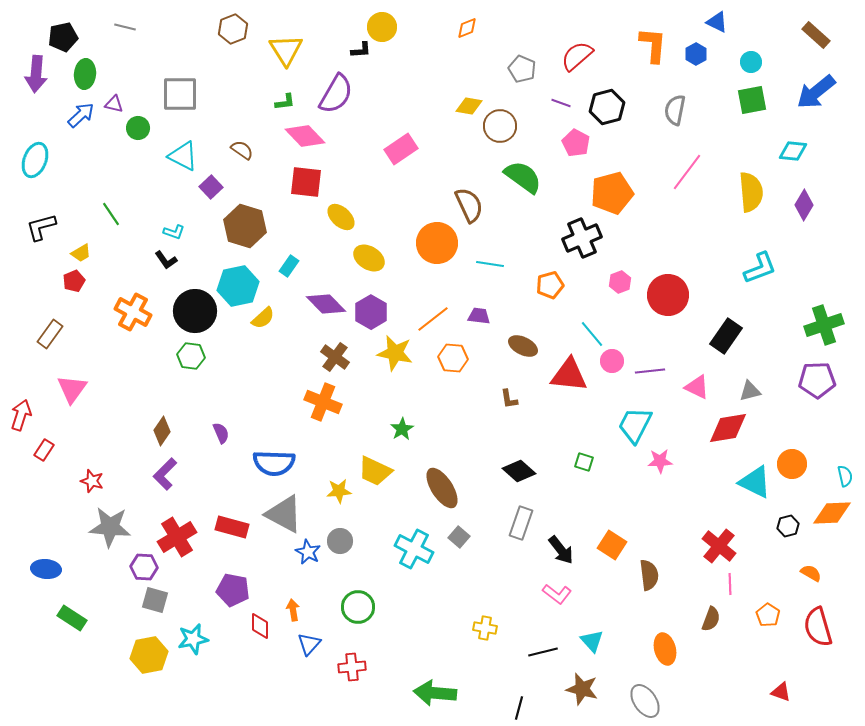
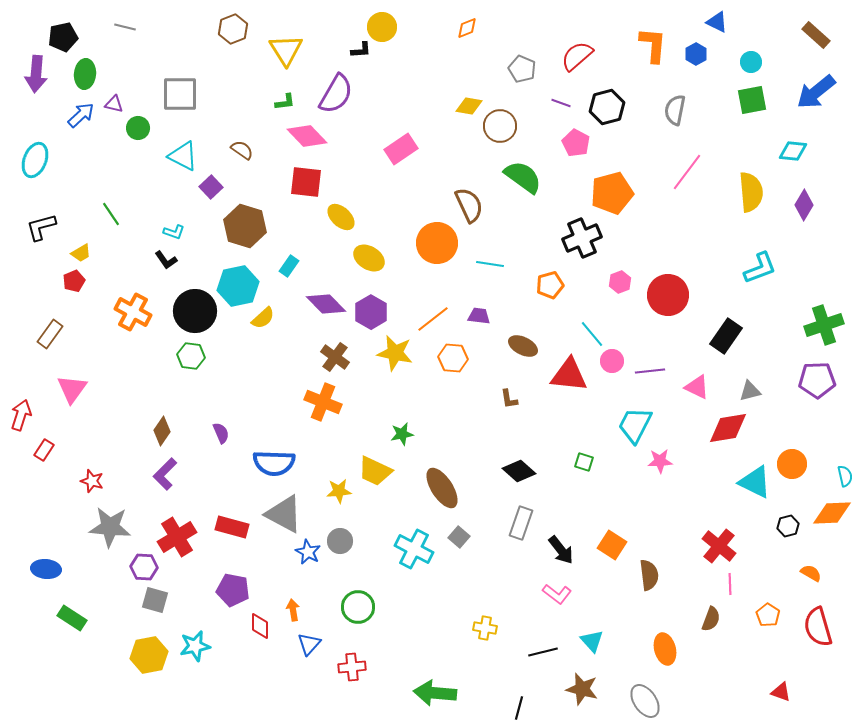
pink diamond at (305, 136): moved 2 px right
green star at (402, 429): moved 5 px down; rotated 20 degrees clockwise
cyan star at (193, 639): moved 2 px right, 7 px down
